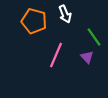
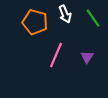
orange pentagon: moved 1 px right, 1 px down
green line: moved 1 px left, 19 px up
purple triangle: rotated 16 degrees clockwise
